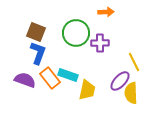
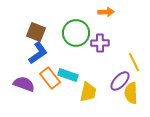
blue L-shape: rotated 35 degrees clockwise
purple semicircle: moved 1 px left, 4 px down
yellow trapezoid: moved 1 px right, 2 px down
